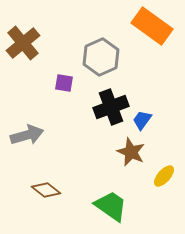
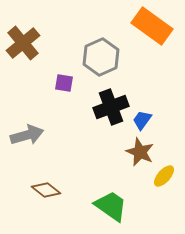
brown star: moved 9 px right
